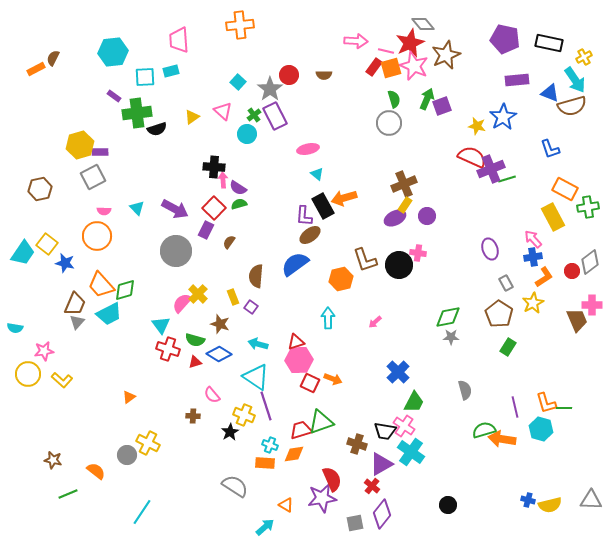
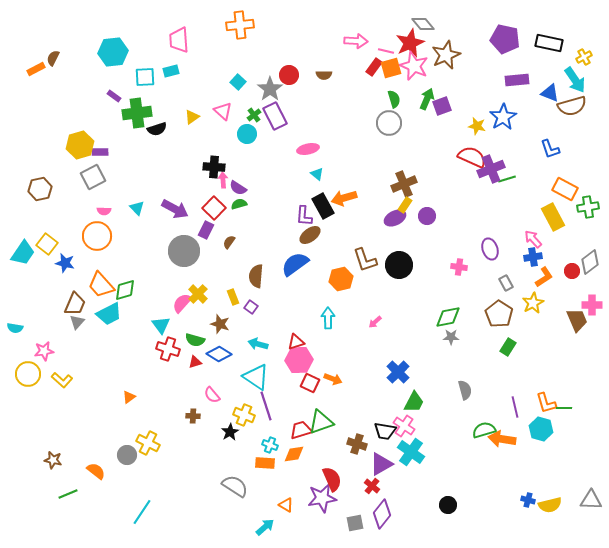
gray circle at (176, 251): moved 8 px right
pink cross at (418, 253): moved 41 px right, 14 px down
